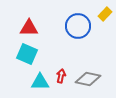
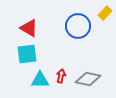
yellow rectangle: moved 1 px up
red triangle: rotated 30 degrees clockwise
cyan square: rotated 30 degrees counterclockwise
cyan triangle: moved 2 px up
